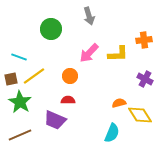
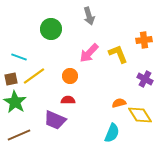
yellow L-shape: rotated 110 degrees counterclockwise
green star: moved 5 px left
brown line: moved 1 px left
